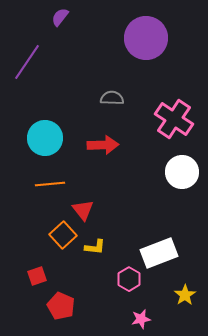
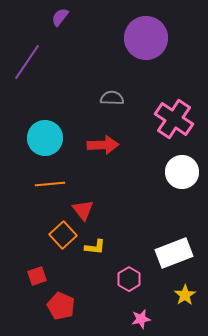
white rectangle: moved 15 px right
